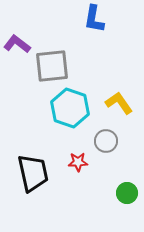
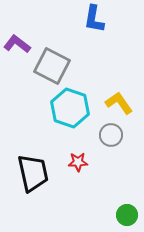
gray square: rotated 33 degrees clockwise
gray circle: moved 5 px right, 6 px up
green circle: moved 22 px down
